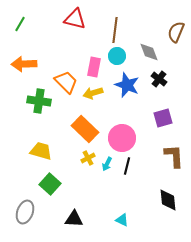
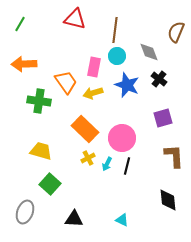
orange trapezoid: rotated 10 degrees clockwise
